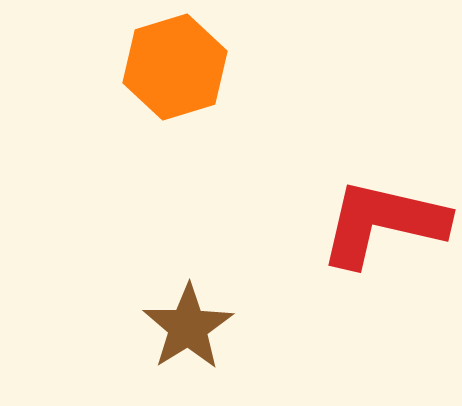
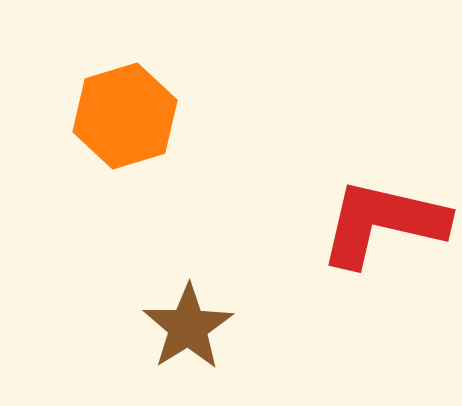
orange hexagon: moved 50 px left, 49 px down
